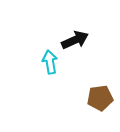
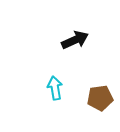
cyan arrow: moved 5 px right, 26 px down
